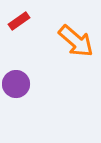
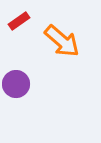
orange arrow: moved 14 px left
